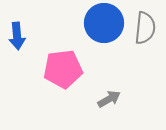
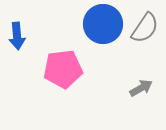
blue circle: moved 1 px left, 1 px down
gray semicircle: rotated 28 degrees clockwise
gray arrow: moved 32 px right, 11 px up
